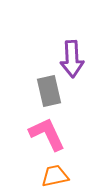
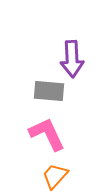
gray rectangle: rotated 72 degrees counterclockwise
orange trapezoid: rotated 36 degrees counterclockwise
